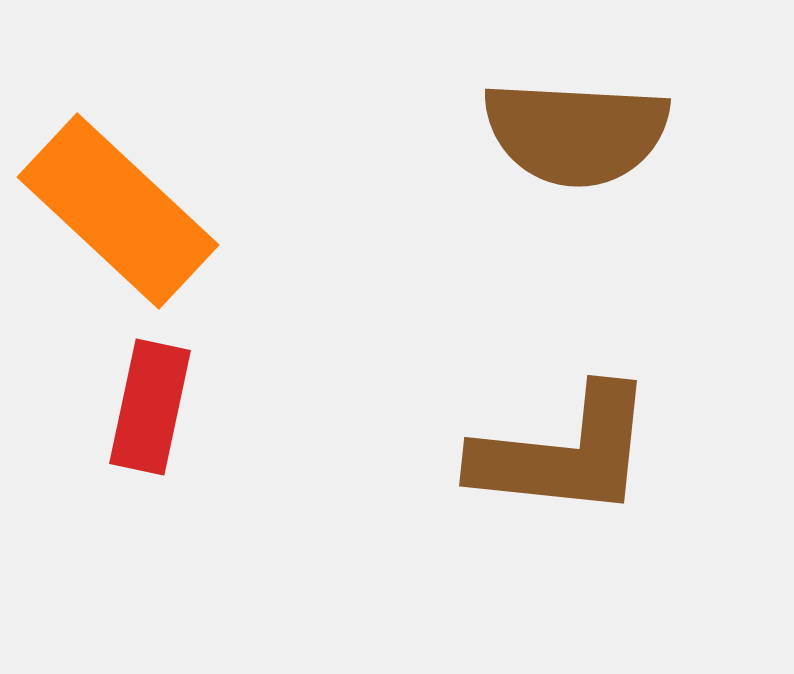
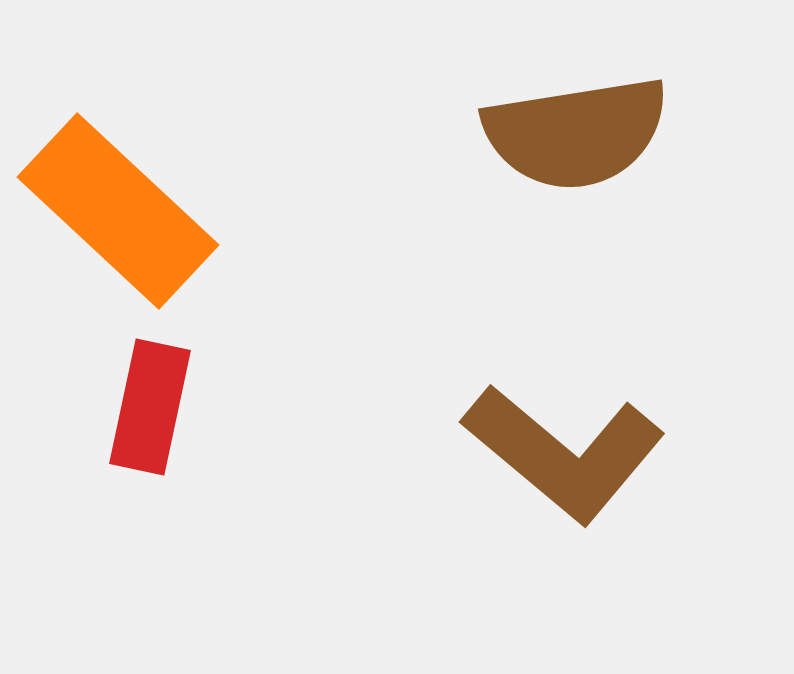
brown semicircle: rotated 12 degrees counterclockwise
brown L-shape: rotated 34 degrees clockwise
